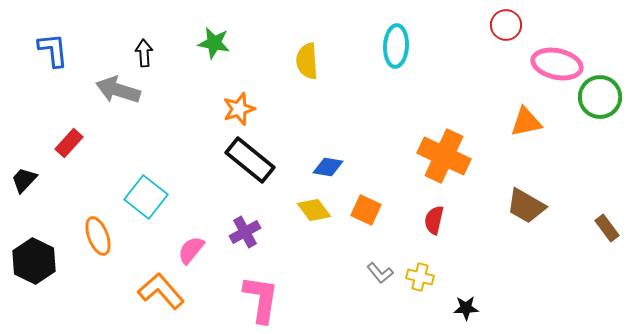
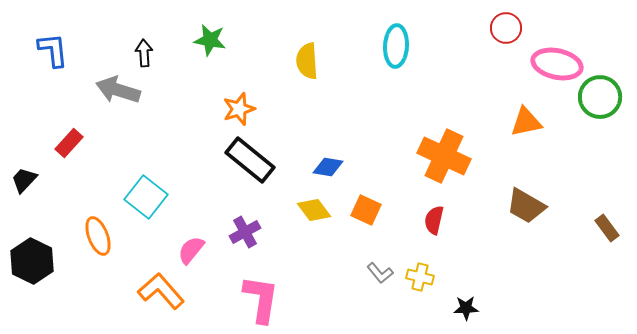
red circle: moved 3 px down
green star: moved 4 px left, 3 px up
black hexagon: moved 2 px left
